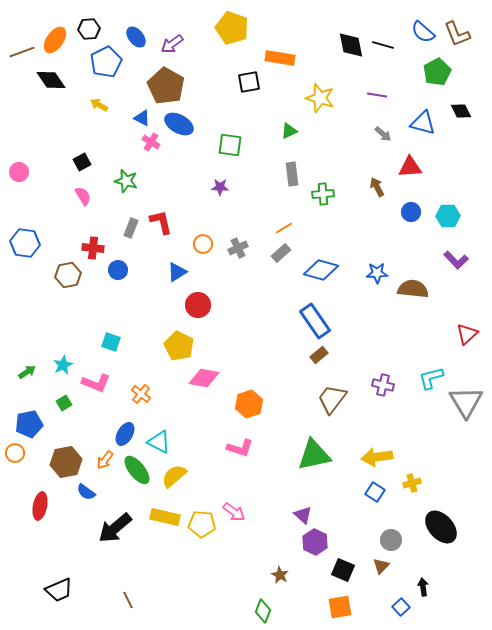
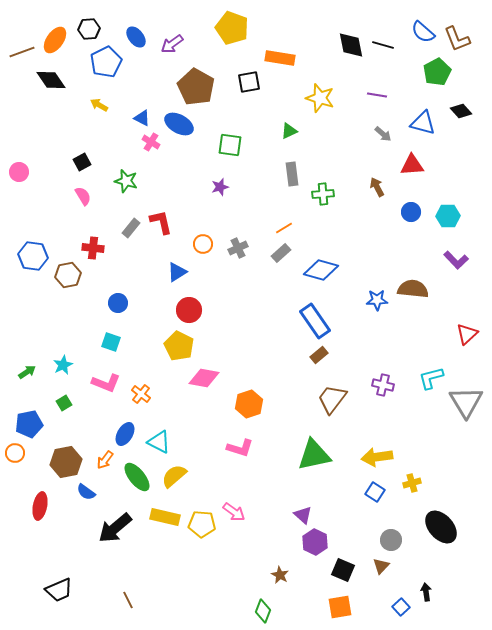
brown L-shape at (457, 34): moved 5 px down
brown pentagon at (166, 86): moved 30 px right, 1 px down
black diamond at (461, 111): rotated 15 degrees counterclockwise
red triangle at (410, 167): moved 2 px right, 2 px up
purple star at (220, 187): rotated 18 degrees counterclockwise
gray rectangle at (131, 228): rotated 18 degrees clockwise
blue hexagon at (25, 243): moved 8 px right, 13 px down
blue circle at (118, 270): moved 33 px down
blue star at (377, 273): moved 27 px down
red circle at (198, 305): moved 9 px left, 5 px down
pink L-shape at (96, 383): moved 10 px right
green ellipse at (137, 470): moved 7 px down
black arrow at (423, 587): moved 3 px right, 5 px down
